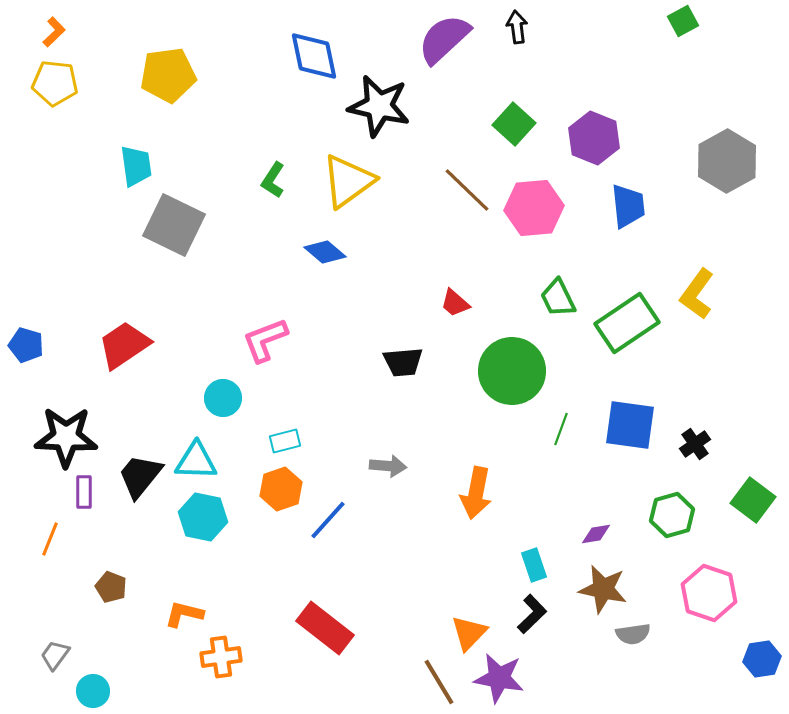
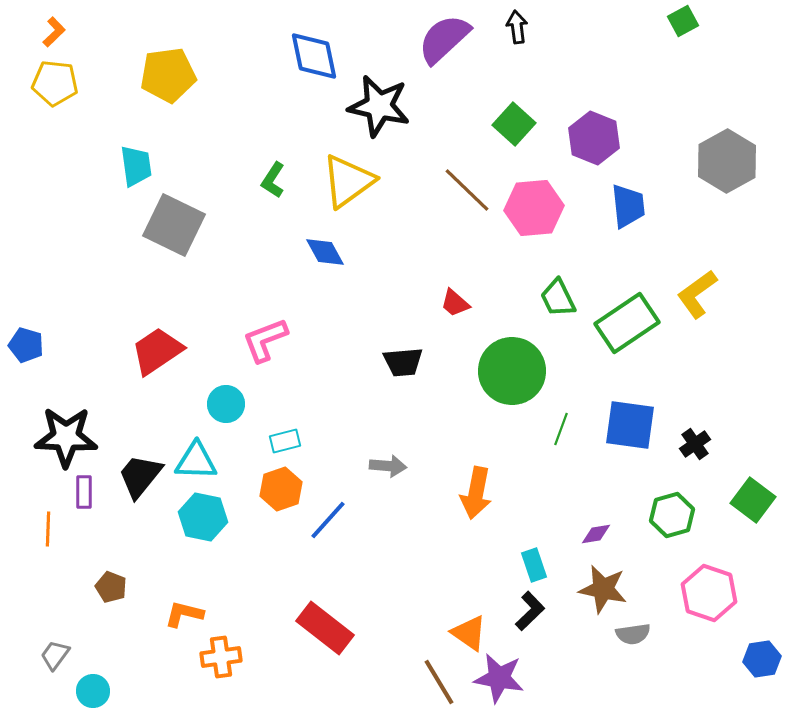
blue diamond at (325, 252): rotated 21 degrees clockwise
yellow L-shape at (697, 294): rotated 18 degrees clockwise
red trapezoid at (124, 345): moved 33 px right, 6 px down
cyan circle at (223, 398): moved 3 px right, 6 px down
orange line at (50, 539): moved 2 px left, 10 px up; rotated 20 degrees counterclockwise
black L-shape at (532, 614): moved 2 px left, 3 px up
orange triangle at (469, 633): rotated 39 degrees counterclockwise
